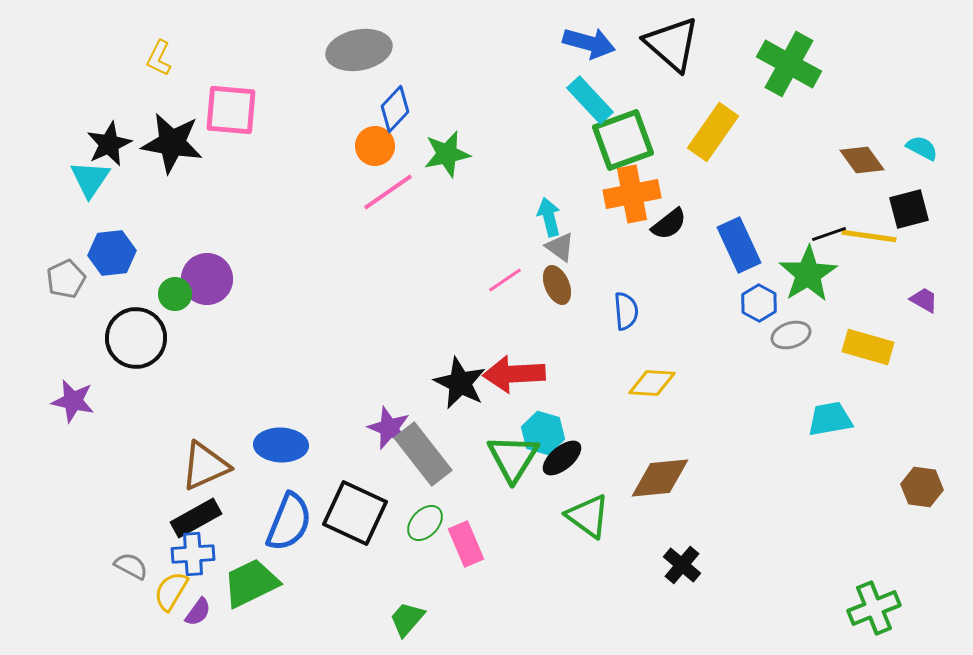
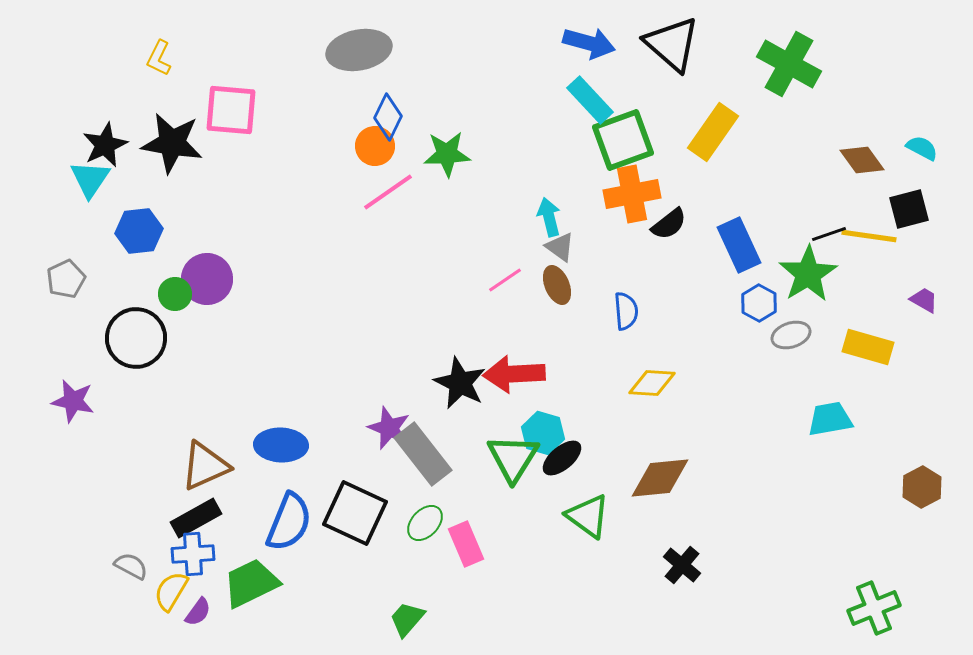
blue diamond at (395, 109): moved 7 px left, 8 px down; rotated 18 degrees counterclockwise
black star at (109, 144): moved 4 px left, 1 px down
green star at (447, 154): rotated 9 degrees clockwise
blue hexagon at (112, 253): moved 27 px right, 22 px up
brown hexagon at (922, 487): rotated 24 degrees clockwise
